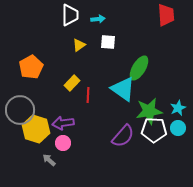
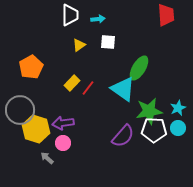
red line: moved 7 px up; rotated 35 degrees clockwise
gray arrow: moved 2 px left, 2 px up
